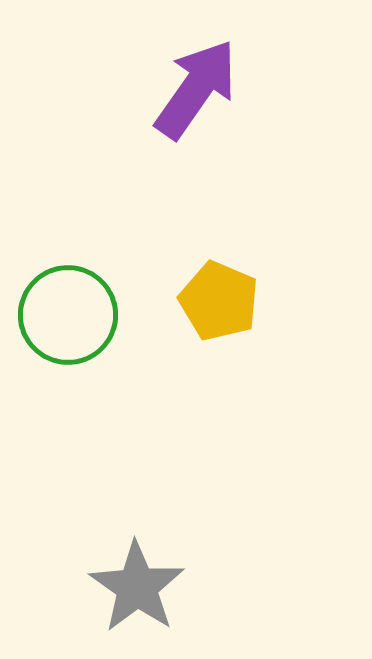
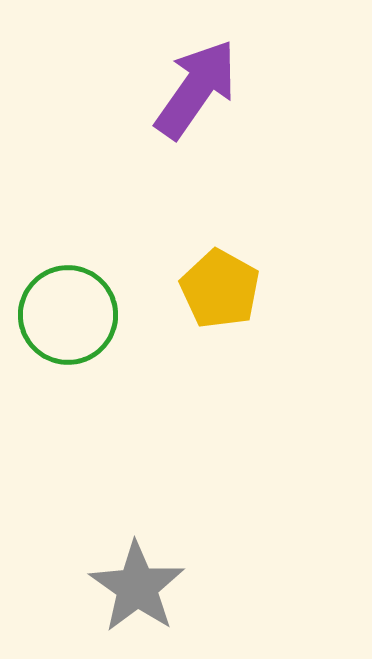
yellow pentagon: moved 1 px right, 12 px up; rotated 6 degrees clockwise
